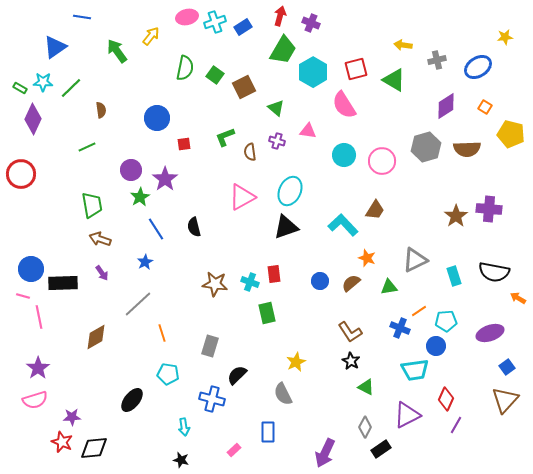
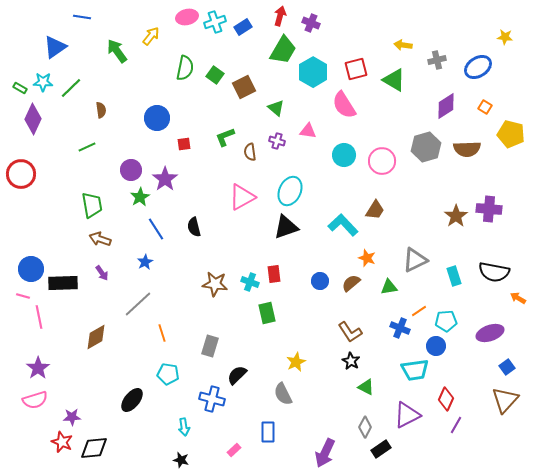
yellow star at (505, 37): rotated 14 degrees clockwise
